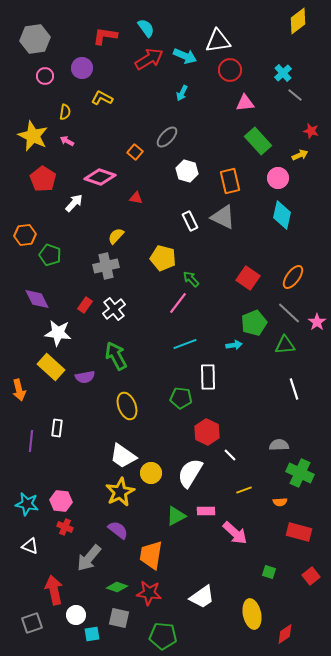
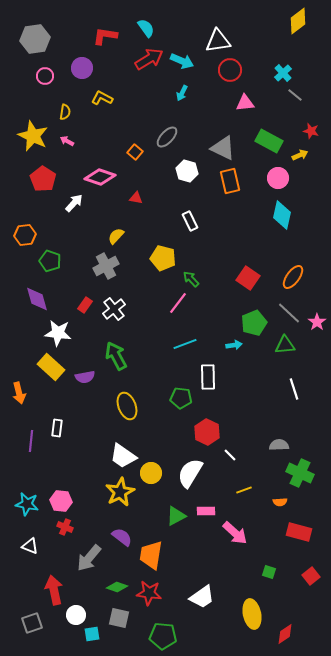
cyan arrow at (185, 56): moved 3 px left, 5 px down
green rectangle at (258, 141): moved 11 px right; rotated 20 degrees counterclockwise
gray triangle at (223, 217): moved 69 px up
green pentagon at (50, 255): moved 6 px down
gray cross at (106, 266): rotated 15 degrees counterclockwise
purple diamond at (37, 299): rotated 12 degrees clockwise
orange arrow at (19, 390): moved 3 px down
purple semicircle at (118, 530): moved 4 px right, 7 px down
